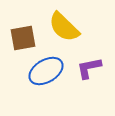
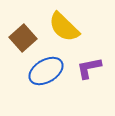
brown square: rotated 32 degrees counterclockwise
